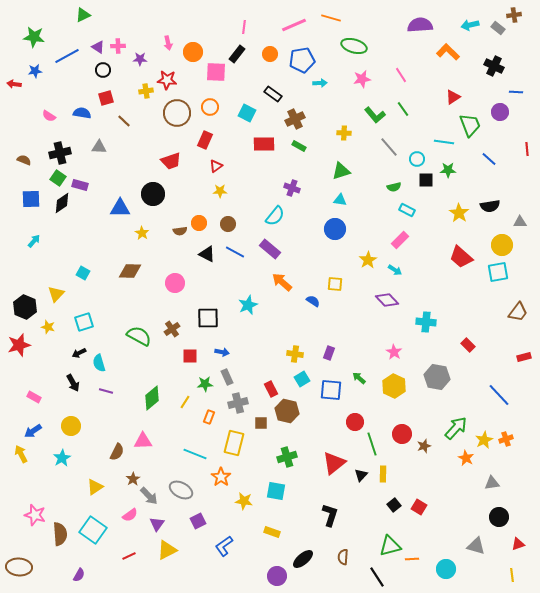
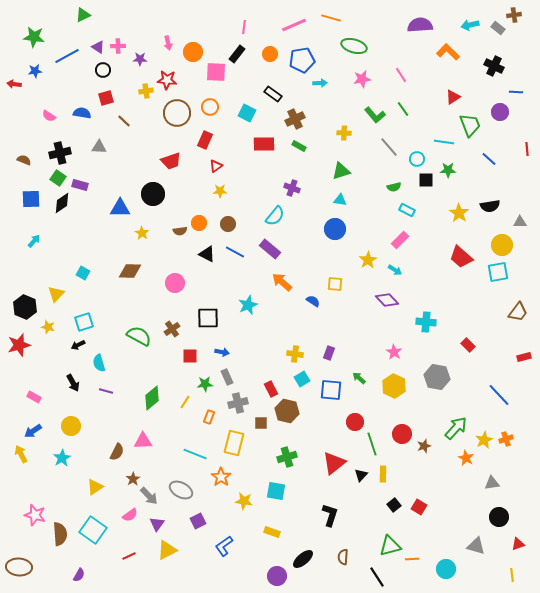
black arrow at (79, 353): moved 1 px left, 8 px up
